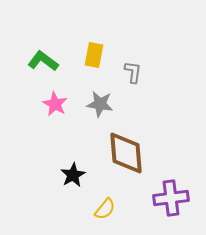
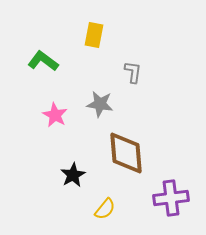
yellow rectangle: moved 20 px up
pink star: moved 11 px down
